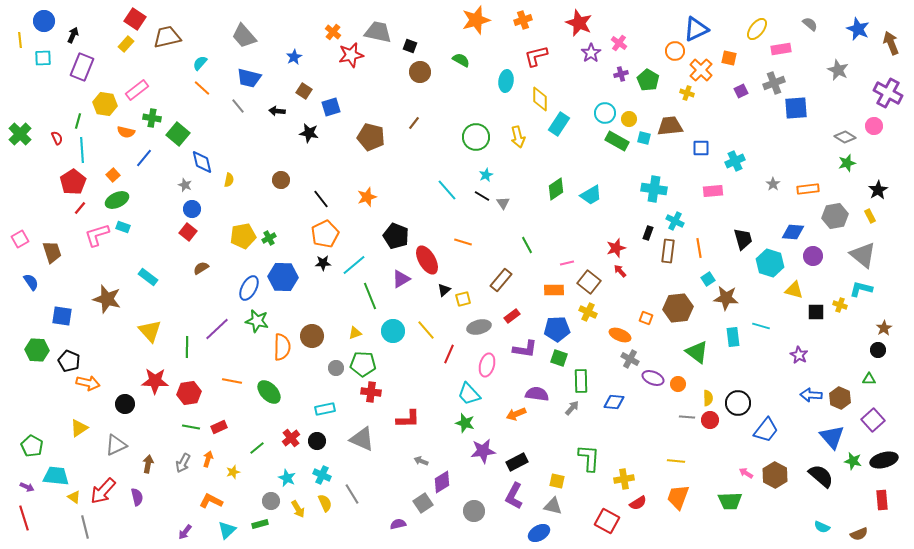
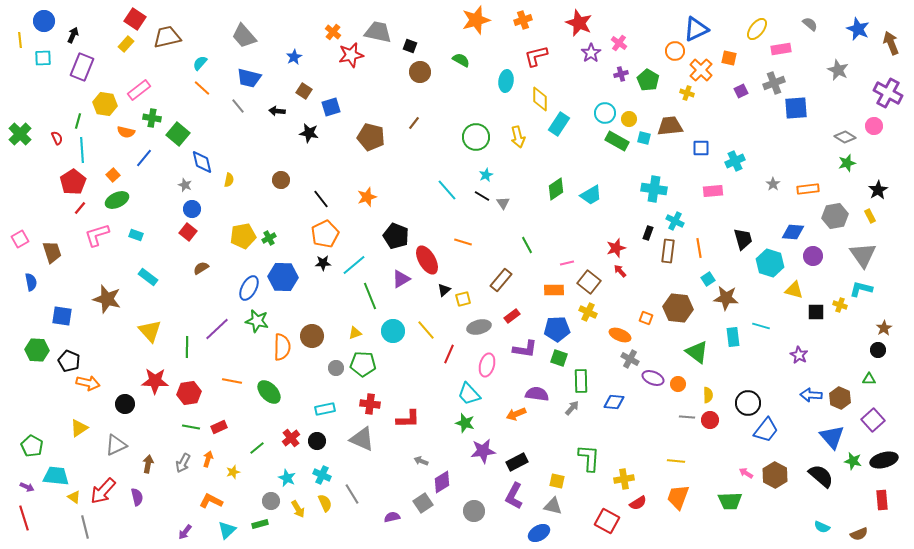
pink rectangle at (137, 90): moved 2 px right
cyan rectangle at (123, 227): moved 13 px right, 8 px down
gray triangle at (863, 255): rotated 16 degrees clockwise
blue semicircle at (31, 282): rotated 24 degrees clockwise
brown hexagon at (678, 308): rotated 12 degrees clockwise
red cross at (371, 392): moved 1 px left, 12 px down
yellow semicircle at (708, 398): moved 3 px up
black circle at (738, 403): moved 10 px right
purple semicircle at (398, 524): moved 6 px left, 7 px up
